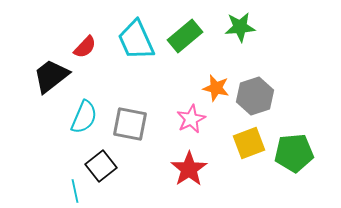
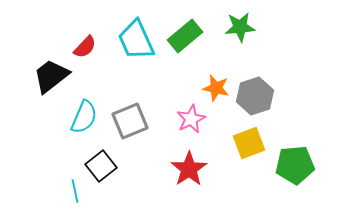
gray square: moved 3 px up; rotated 33 degrees counterclockwise
green pentagon: moved 1 px right, 12 px down
